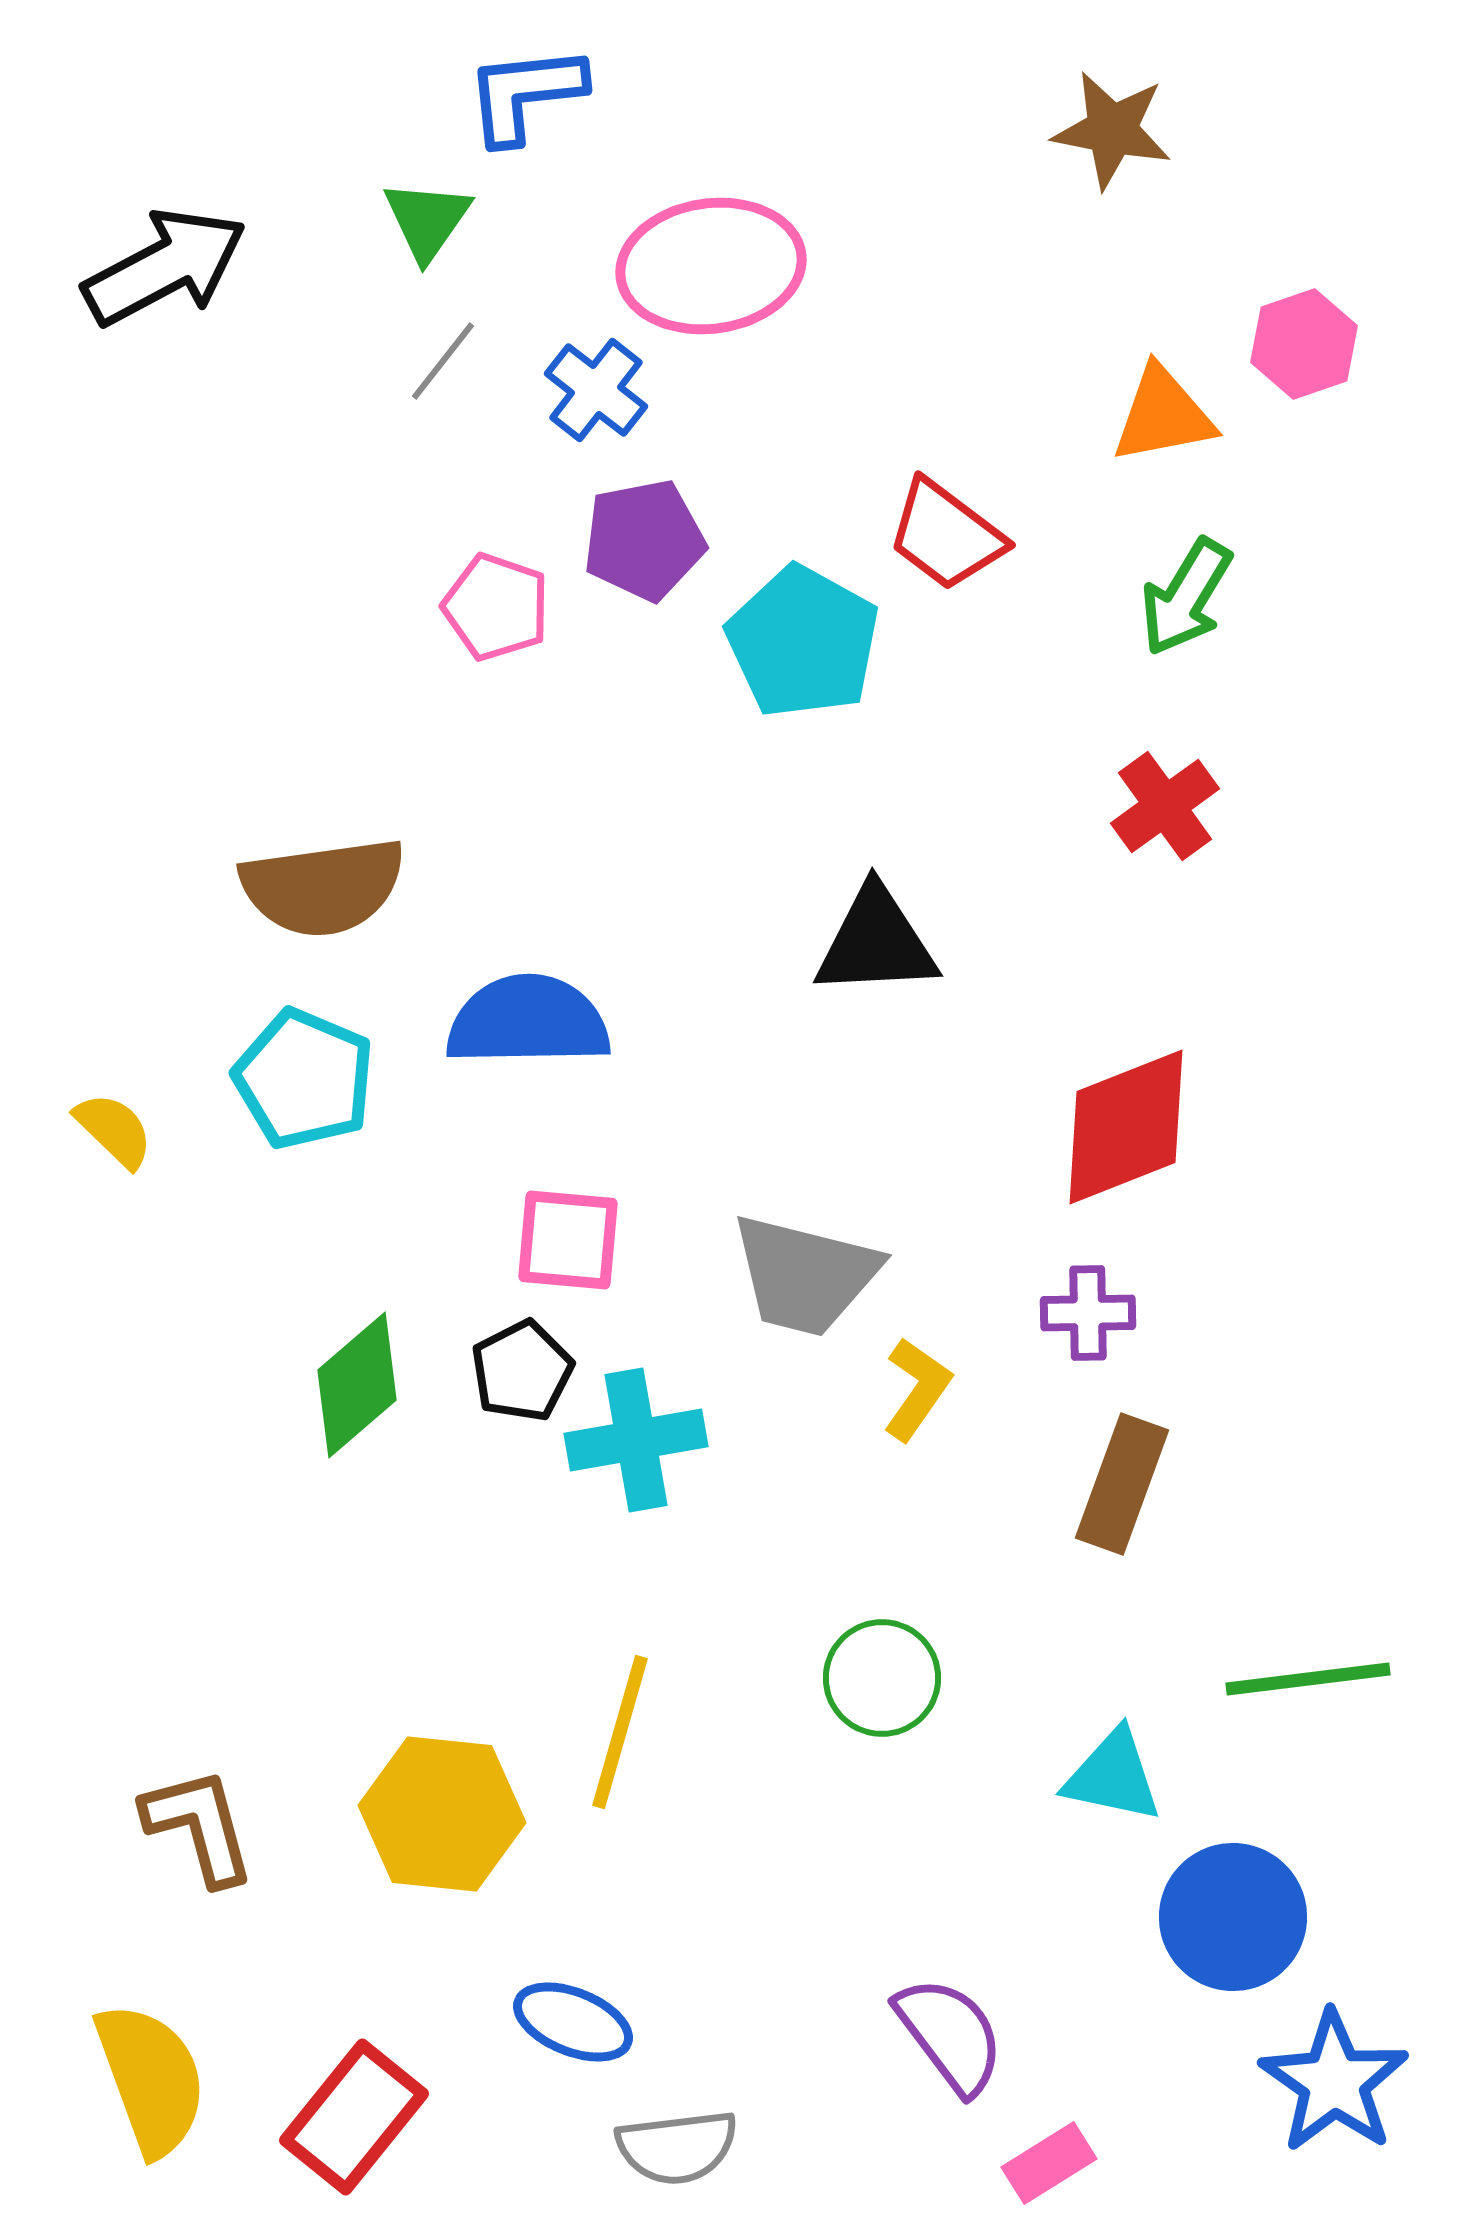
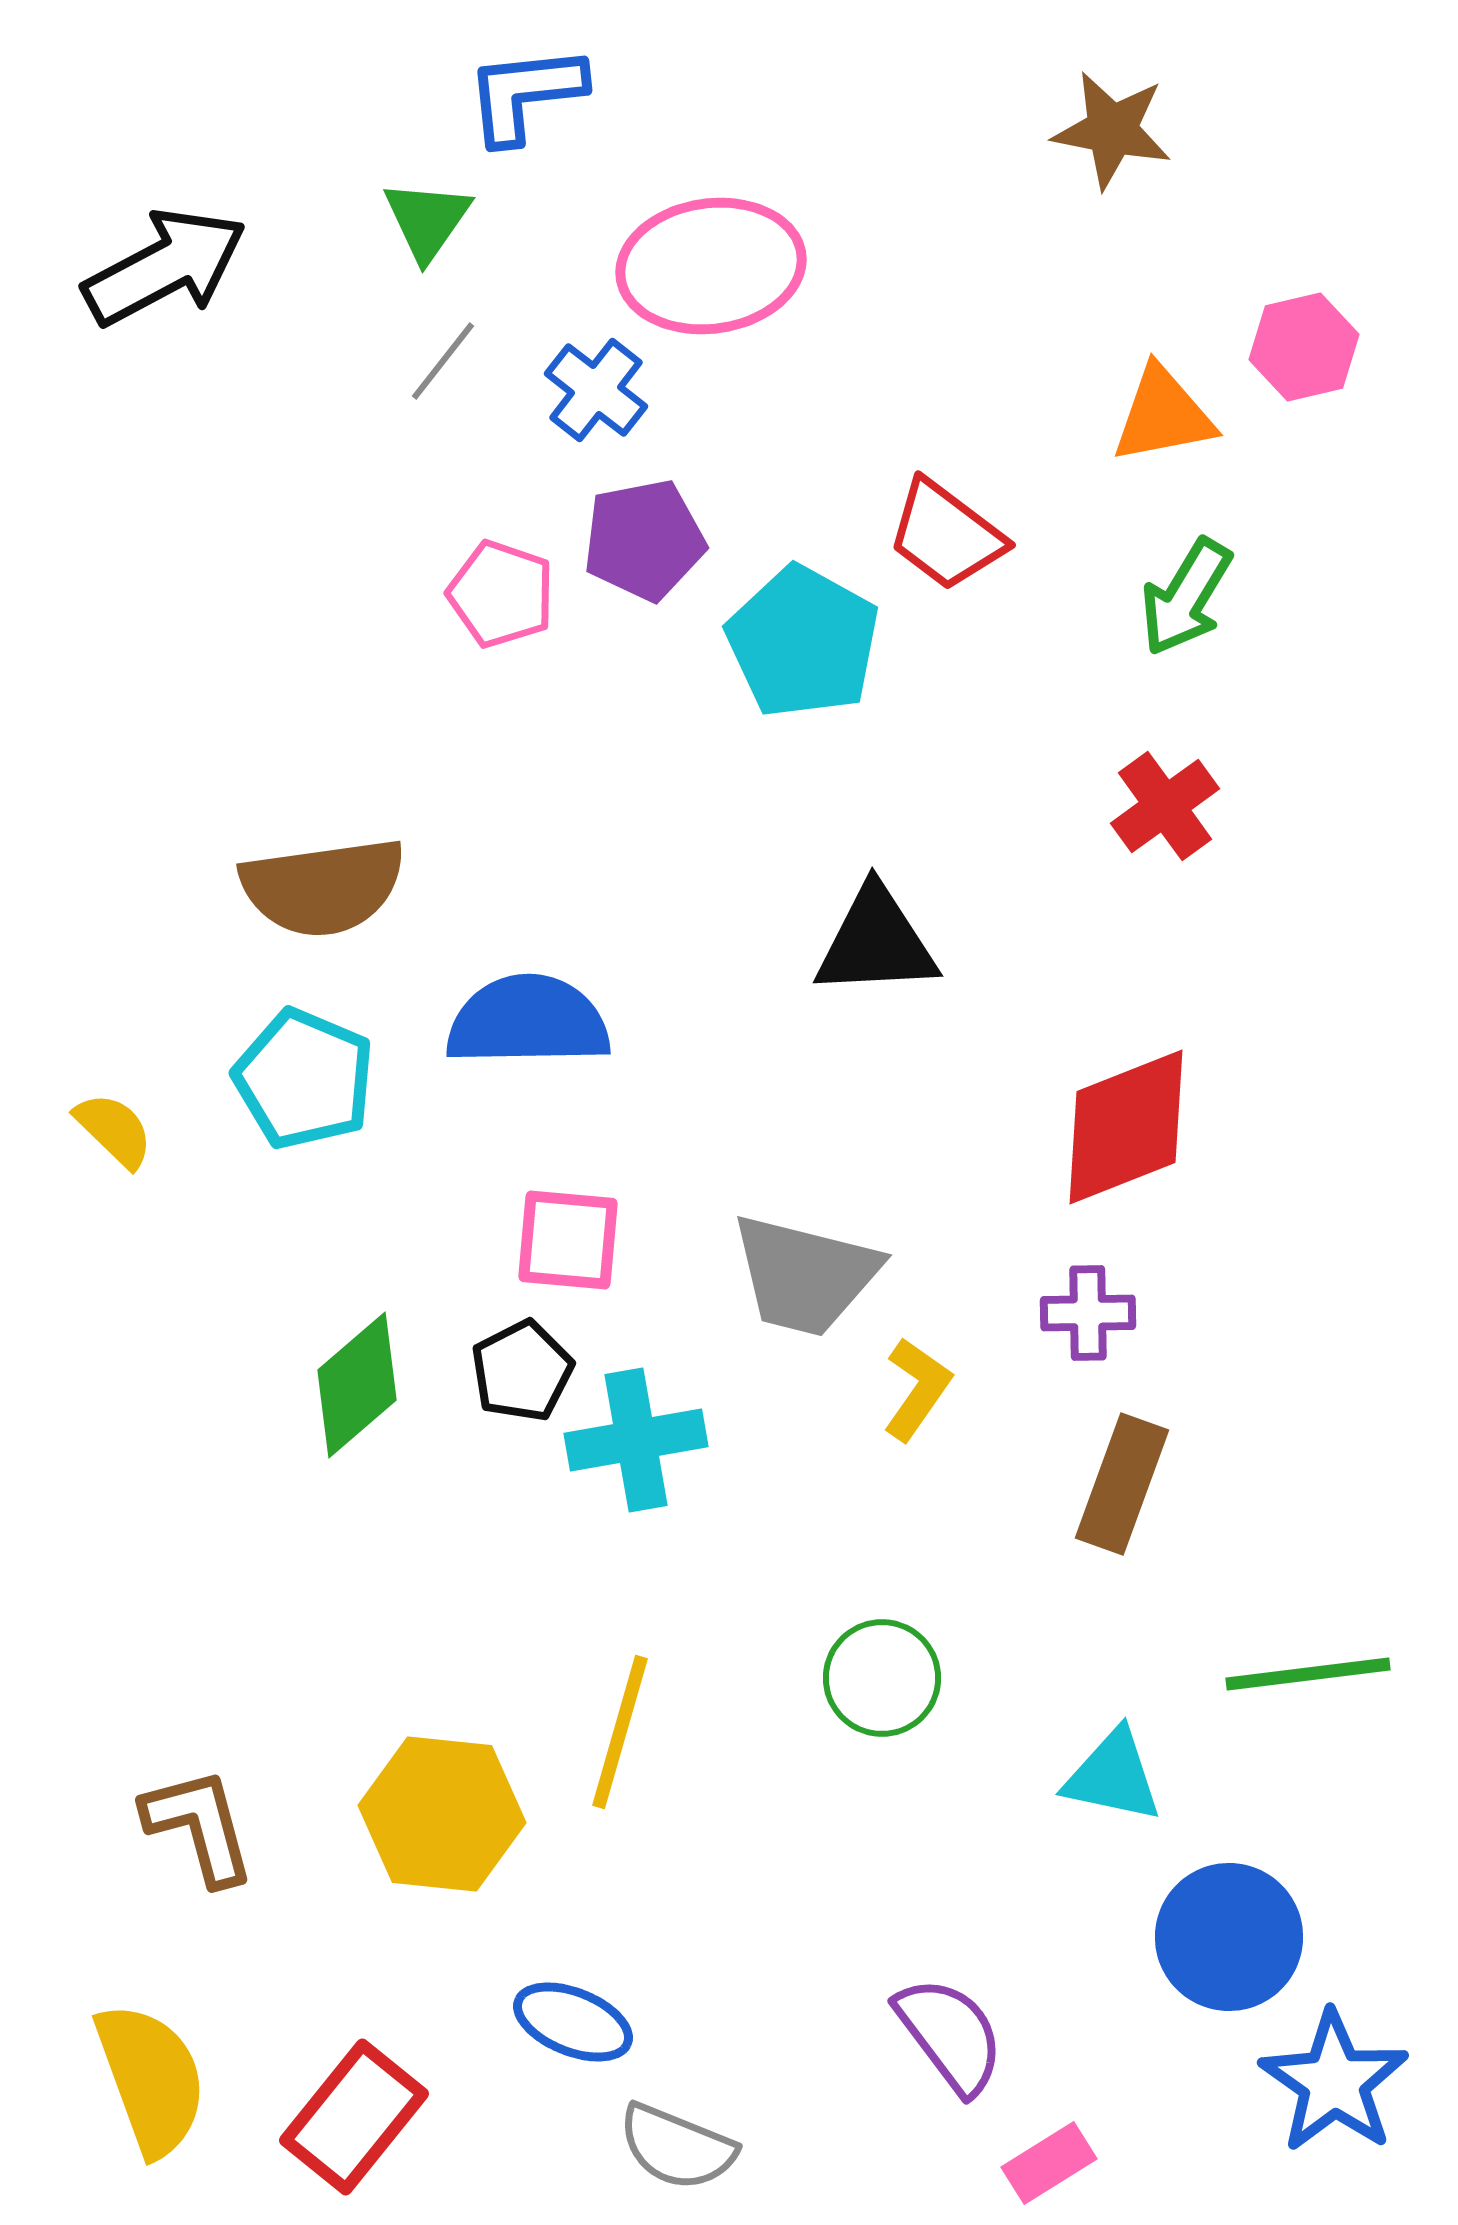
pink hexagon at (1304, 344): moved 3 px down; rotated 6 degrees clockwise
pink pentagon at (496, 607): moved 5 px right, 13 px up
green line at (1308, 1679): moved 5 px up
blue circle at (1233, 1917): moved 4 px left, 20 px down
gray semicircle at (677, 2147): rotated 29 degrees clockwise
